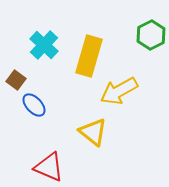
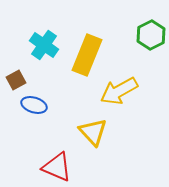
cyan cross: rotated 8 degrees counterclockwise
yellow rectangle: moved 2 px left, 1 px up; rotated 6 degrees clockwise
brown square: rotated 24 degrees clockwise
blue ellipse: rotated 30 degrees counterclockwise
yellow triangle: rotated 8 degrees clockwise
red triangle: moved 8 px right
